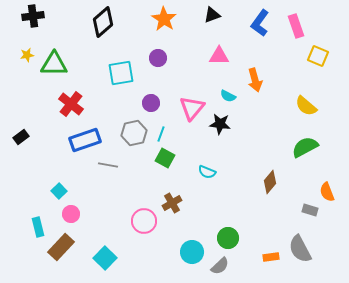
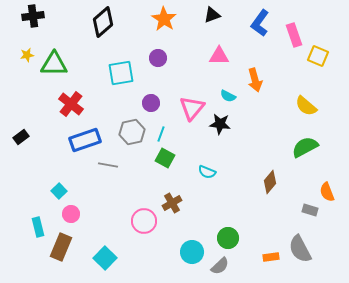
pink rectangle at (296, 26): moved 2 px left, 9 px down
gray hexagon at (134, 133): moved 2 px left, 1 px up
brown rectangle at (61, 247): rotated 20 degrees counterclockwise
